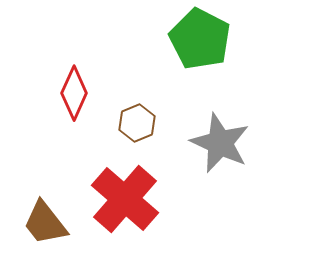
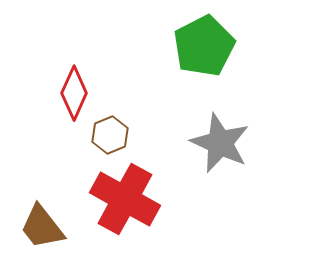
green pentagon: moved 4 px right, 7 px down; rotated 18 degrees clockwise
brown hexagon: moved 27 px left, 12 px down
red cross: rotated 12 degrees counterclockwise
brown trapezoid: moved 3 px left, 4 px down
